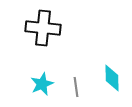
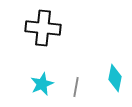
cyan diamond: moved 3 px right; rotated 12 degrees clockwise
gray line: rotated 18 degrees clockwise
